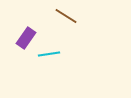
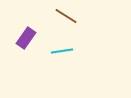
cyan line: moved 13 px right, 3 px up
